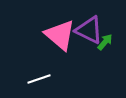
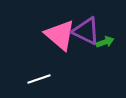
purple triangle: moved 3 px left, 1 px down
green arrow: rotated 30 degrees clockwise
